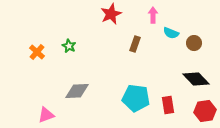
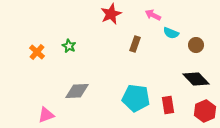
pink arrow: rotated 63 degrees counterclockwise
brown circle: moved 2 px right, 2 px down
red hexagon: rotated 15 degrees counterclockwise
